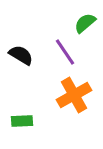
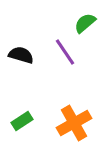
black semicircle: rotated 15 degrees counterclockwise
orange cross: moved 28 px down
green rectangle: rotated 30 degrees counterclockwise
